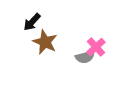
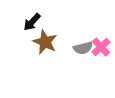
pink cross: moved 5 px right
gray semicircle: moved 2 px left, 9 px up
